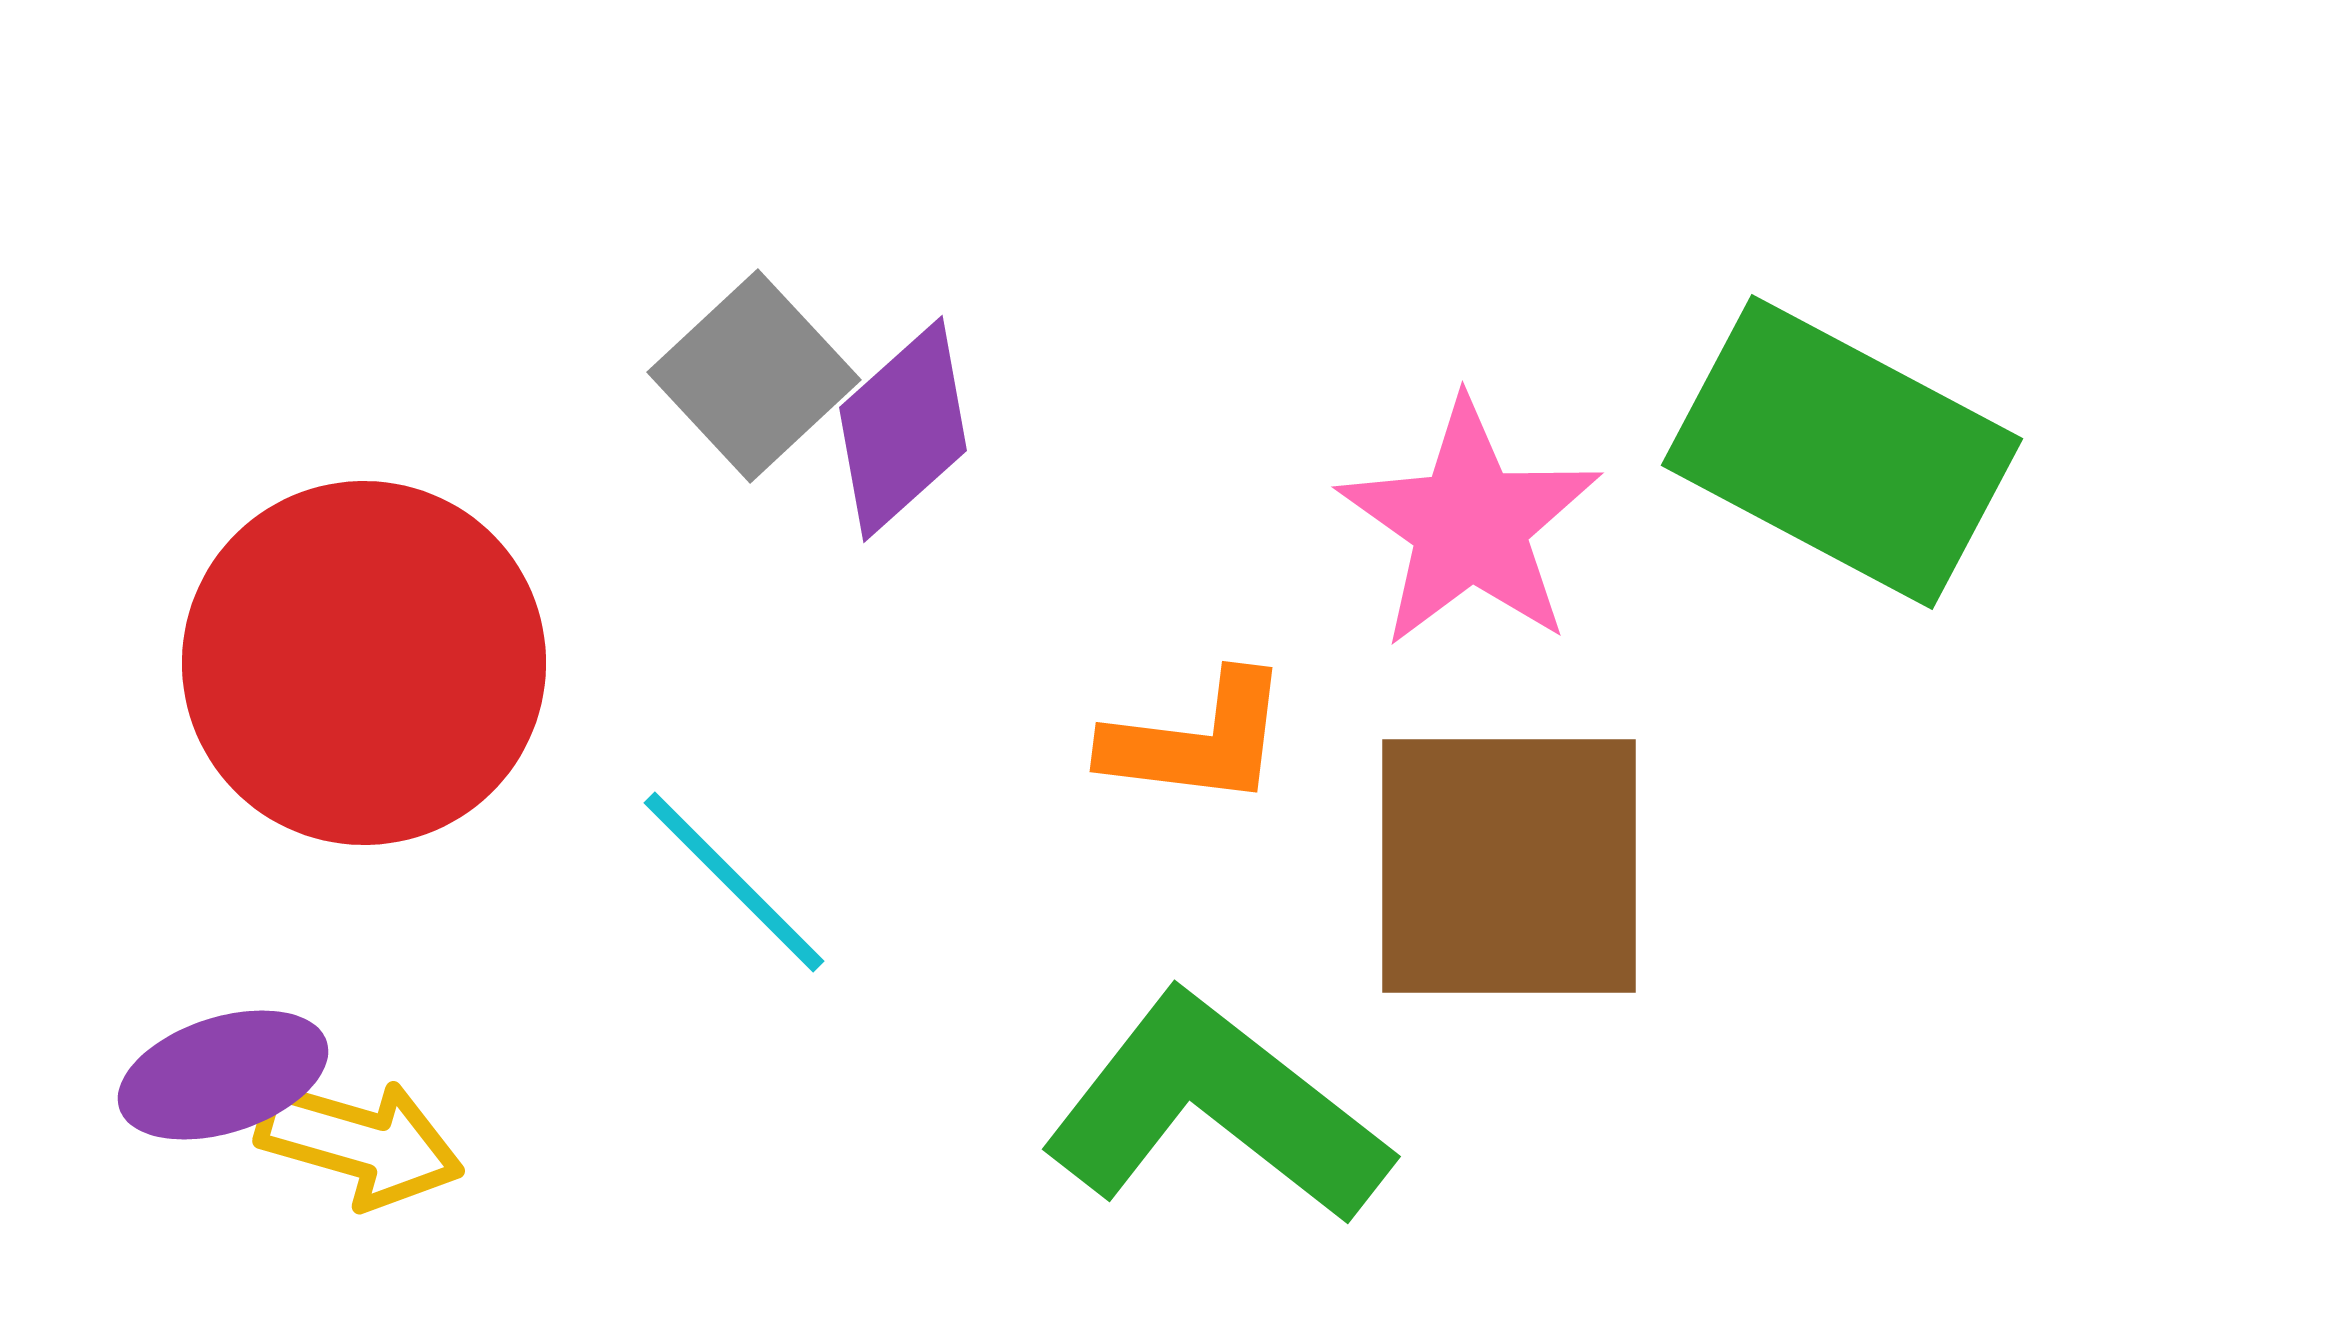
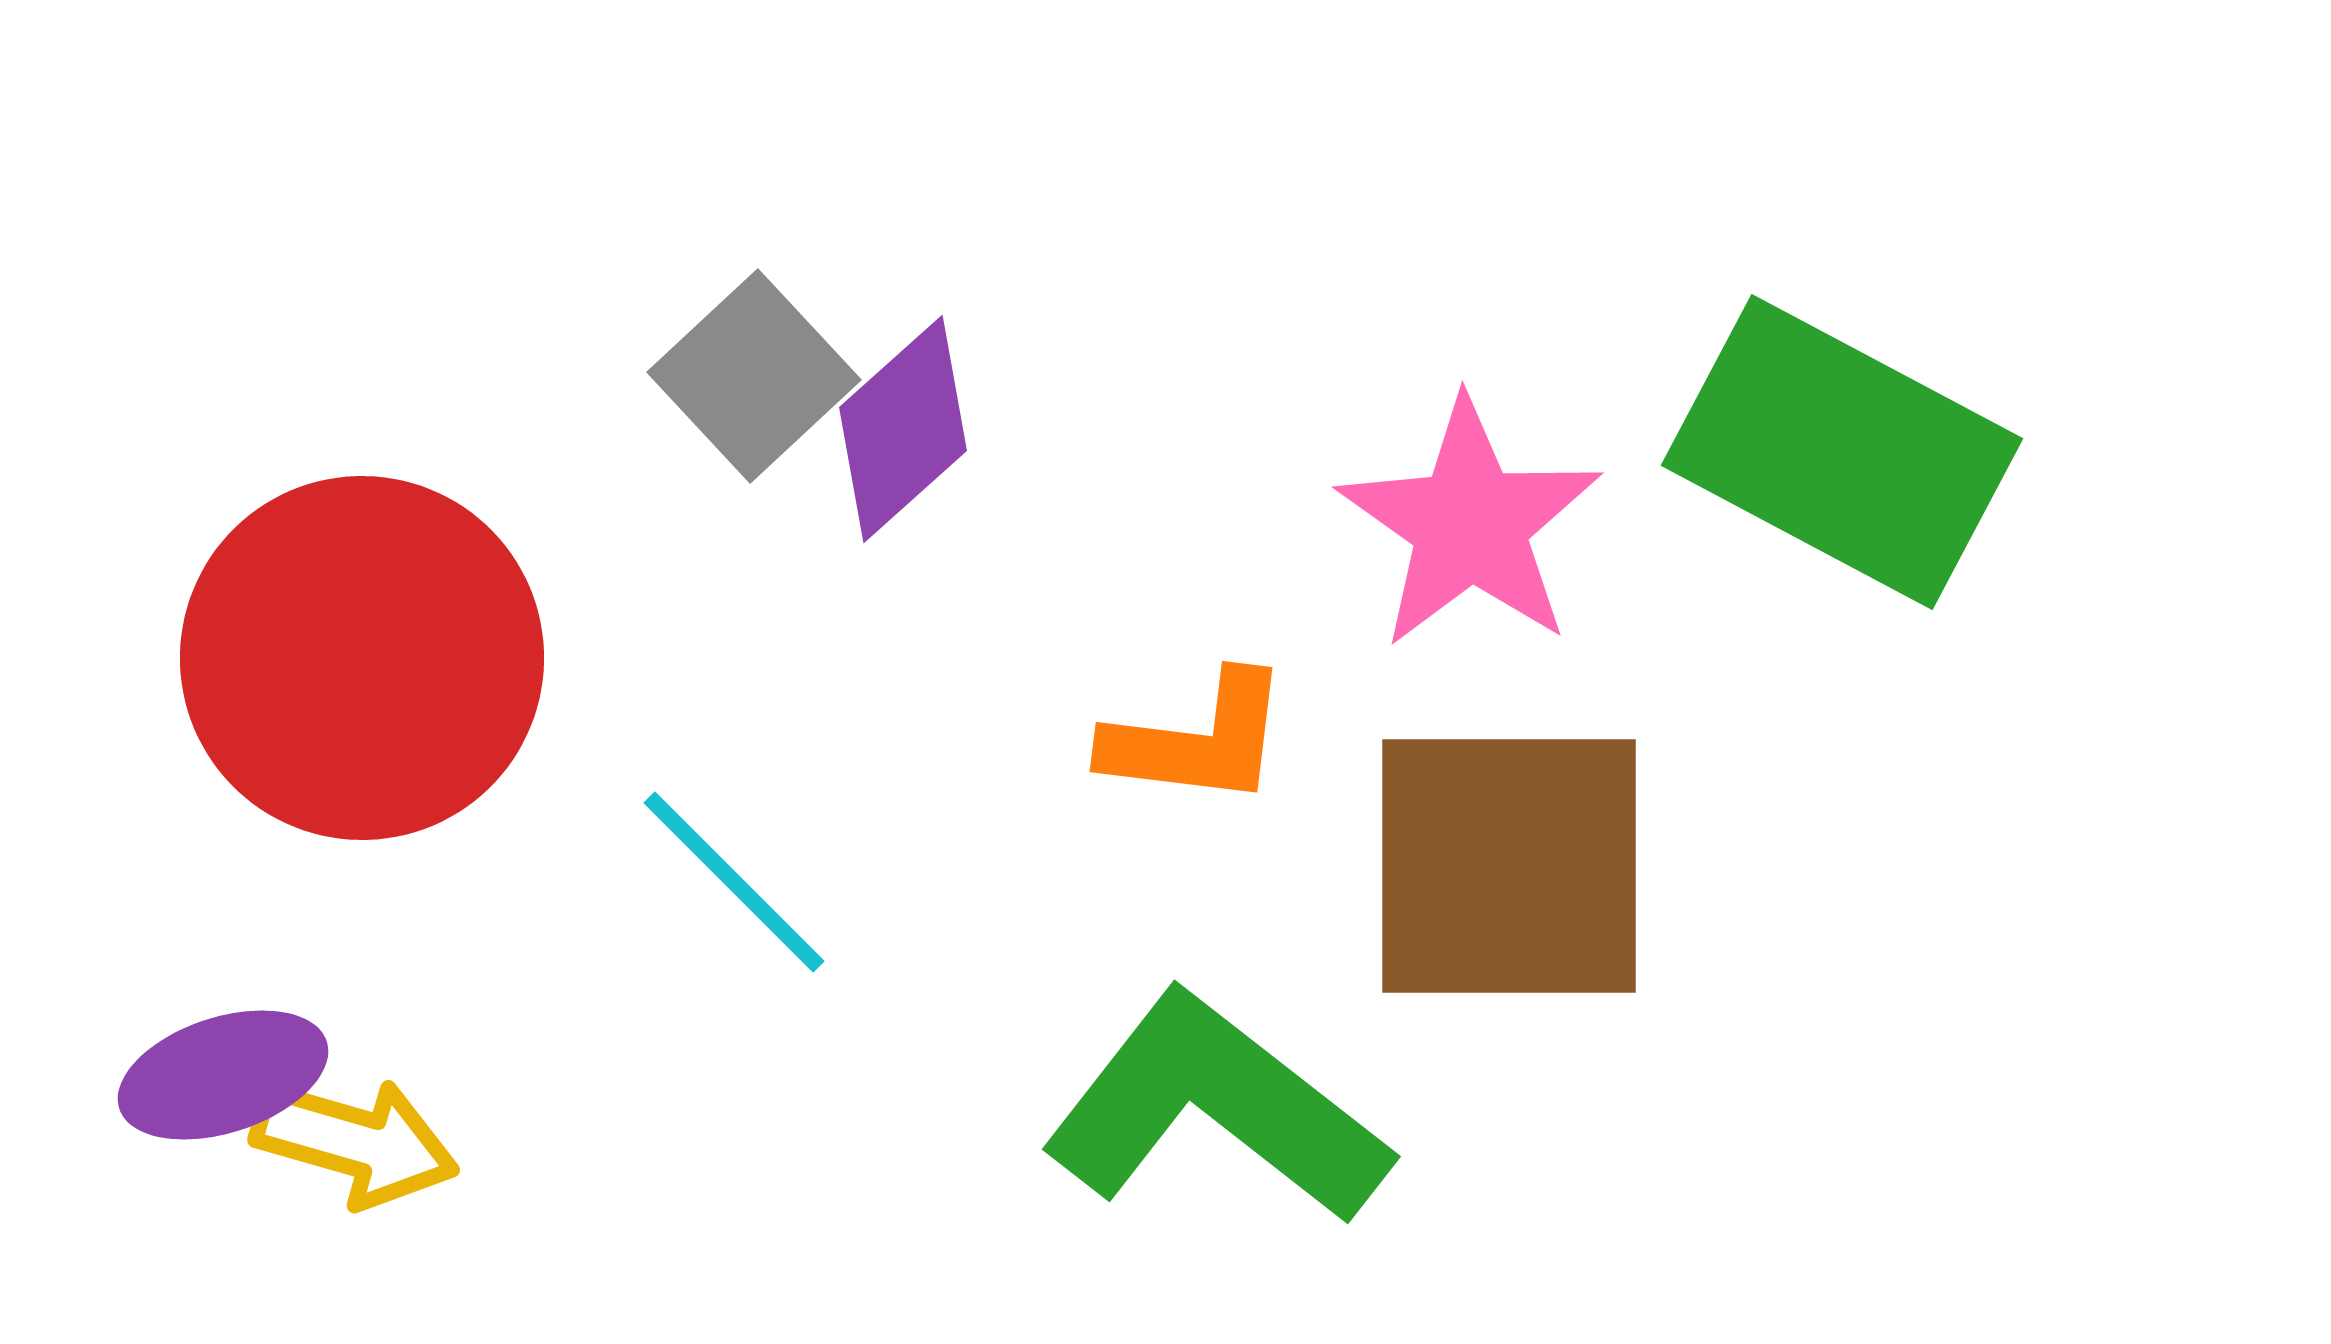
red circle: moved 2 px left, 5 px up
yellow arrow: moved 5 px left, 1 px up
